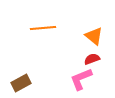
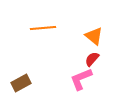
red semicircle: rotated 28 degrees counterclockwise
